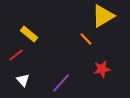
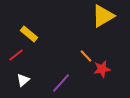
orange line: moved 17 px down
white triangle: rotated 32 degrees clockwise
